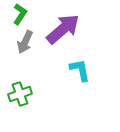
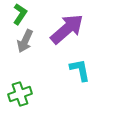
purple arrow: moved 4 px right
gray arrow: moved 1 px up
